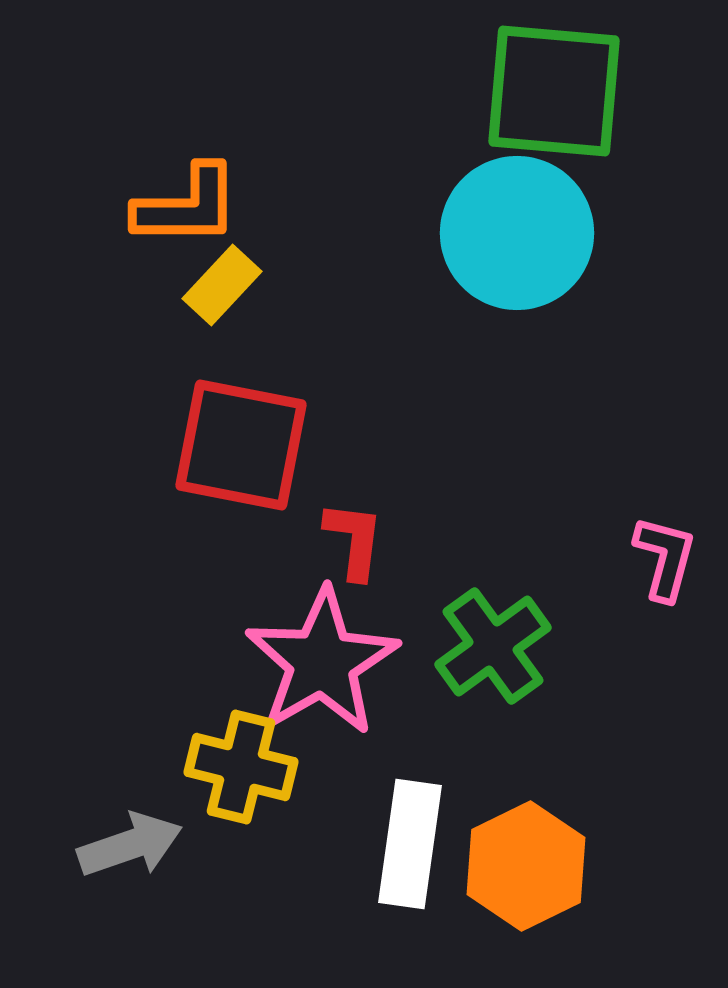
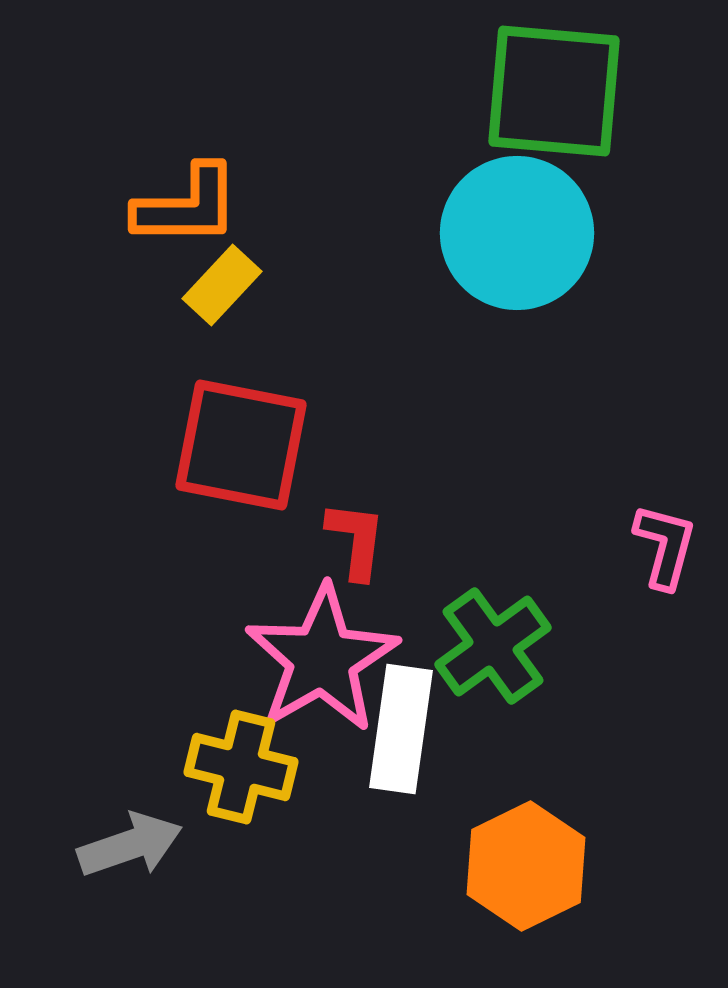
red L-shape: moved 2 px right
pink L-shape: moved 12 px up
pink star: moved 3 px up
white rectangle: moved 9 px left, 115 px up
